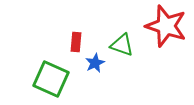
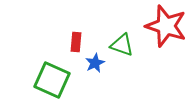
green square: moved 1 px right, 1 px down
